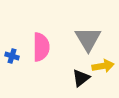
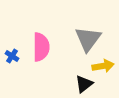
gray triangle: rotated 8 degrees clockwise
blue cross: rotated 16 degrees clockwise
black triangle: moved 3 px right, 6 px down
